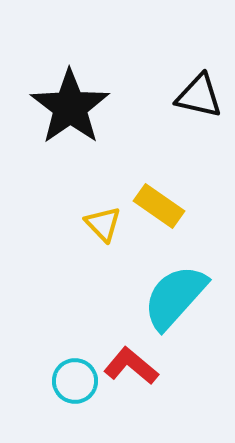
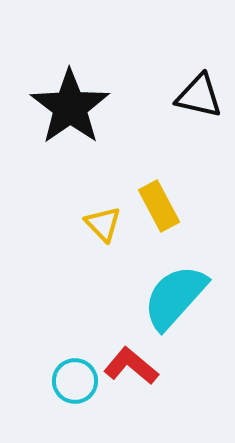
yellow rectangle: rotated 27 degrees clockwise
